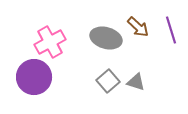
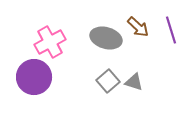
gray triangle: moved 2 px left
